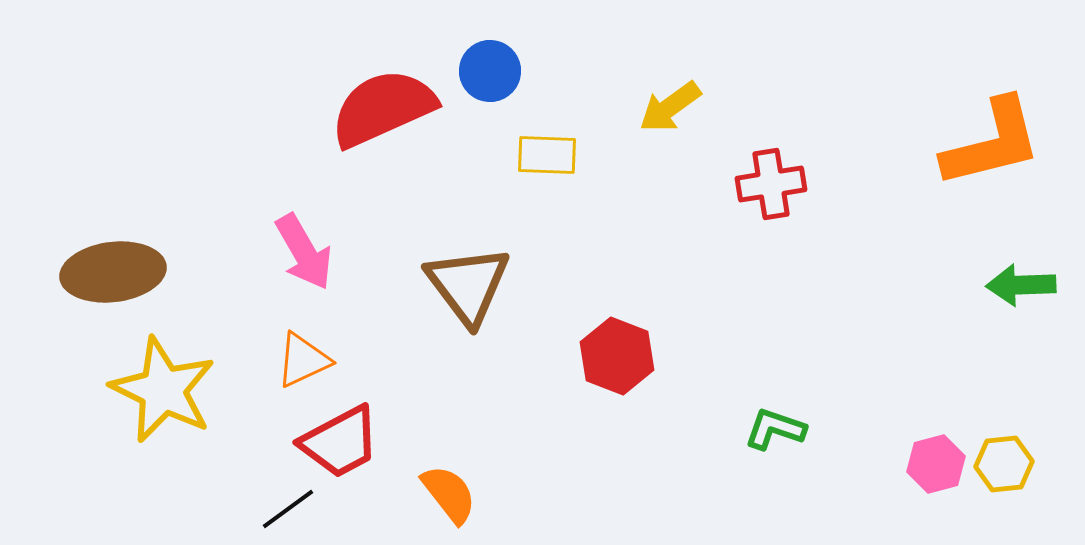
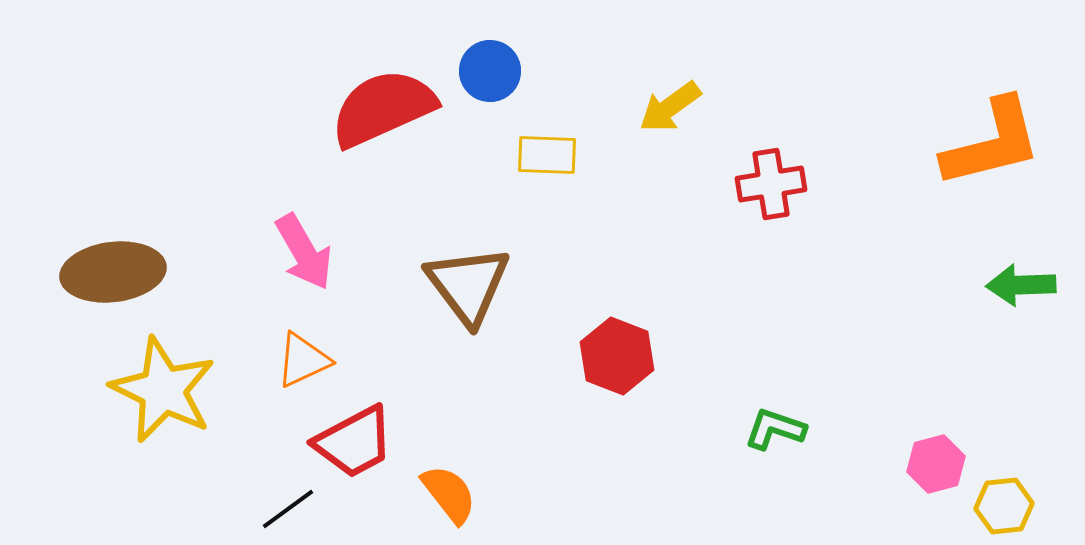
red trapezoid: moved 14 px right
yellow hexagon: moved 42 px down
